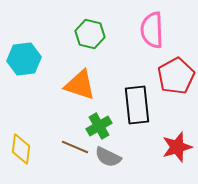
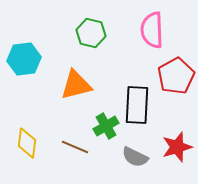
green hexagon: moved 1 px right, 1 px up
orange triangle: moved 4 px left; rotated 32 degrees counterclockwise
black rectangle: rotated 9 degrees clockwise
green cross: moved 7 px right
yellow diamond: moved 6 px right, 6 px up
gray semicircle: moved 27 px right
